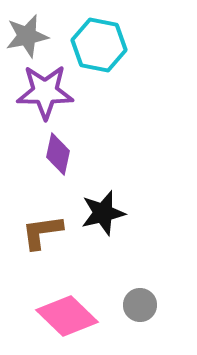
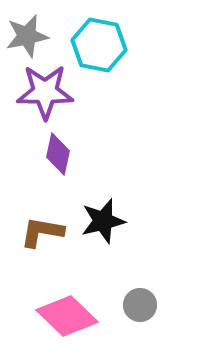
black star: moved 8 px down
brown L-shape: rotated 18 degrees clockwise
